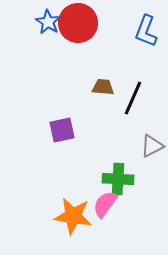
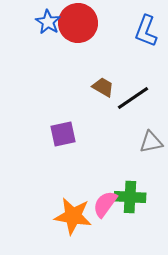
brown trapezoid: rotated 25 degrees clockwise
black line: rotated 32 degrees clockwise
purple square: moved 1 px right, 4 px down
gray triangle: moved 1 px left, 4 px up; rotated 15 degrees clockwise
green cross: moved 12 px right, 18 px down
